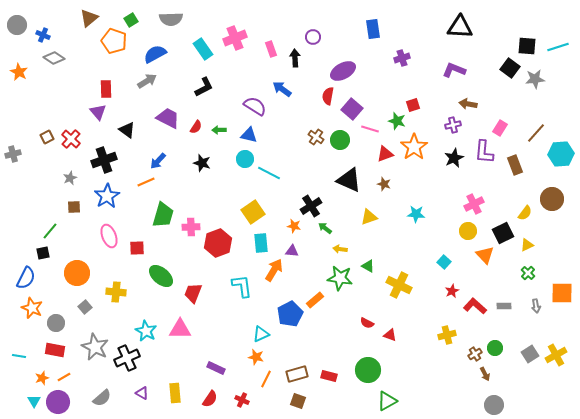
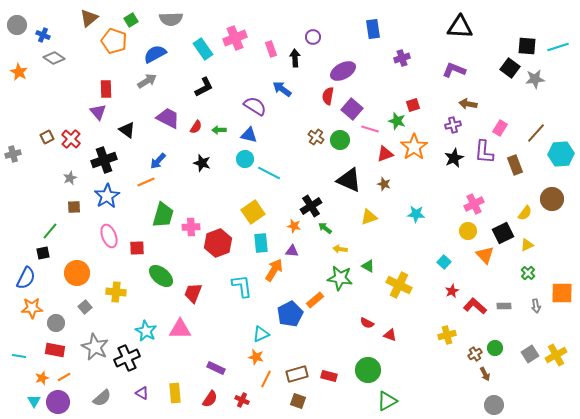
orange star at (32, 308): rotated 25 degrees counterclockwise
